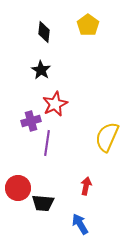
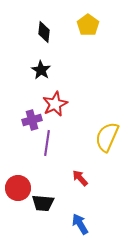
purple cross: moved 1 px right, 1 px up
red arrow: moved 6 px left, 8 px up; rotated 54 degrees counterclockwise
